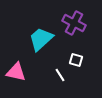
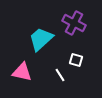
pink triangle: moved 6 px right
